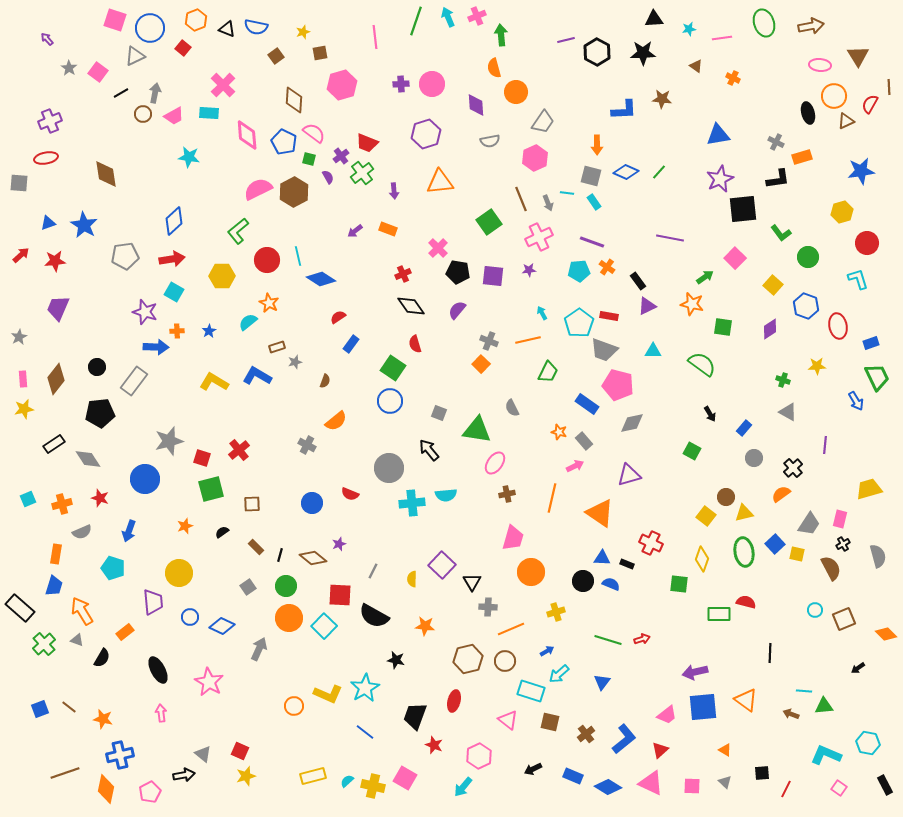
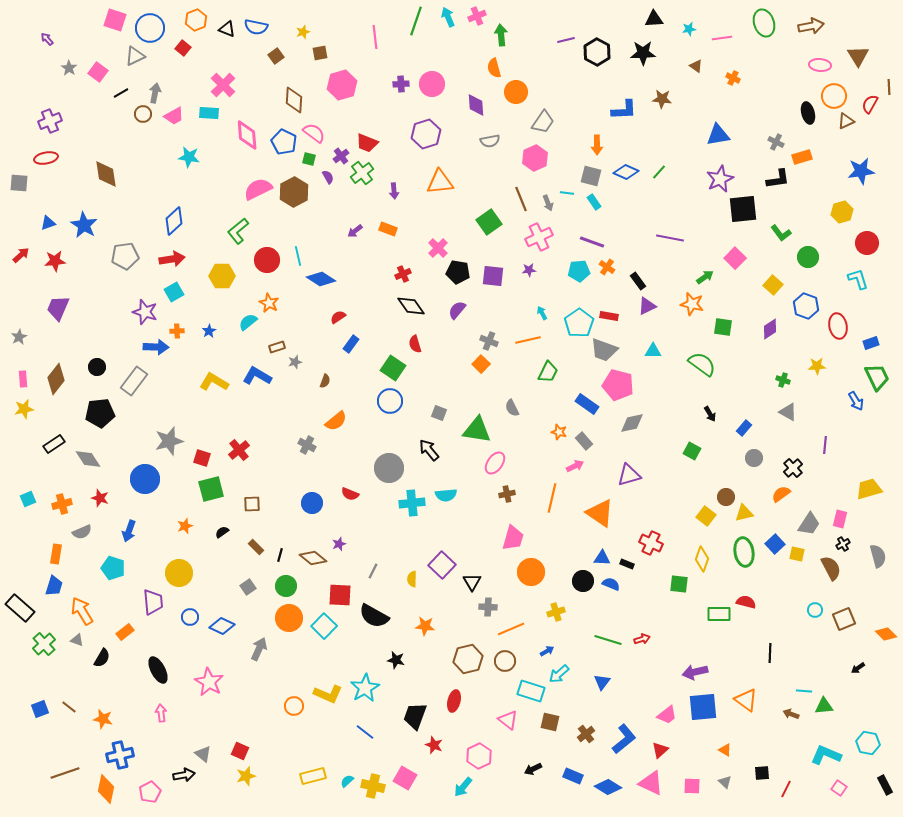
cyan square at (174, 292): rotated 30 degrees clockwise
